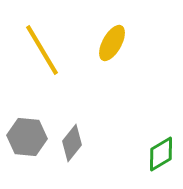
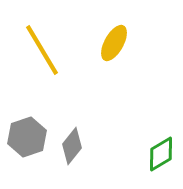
yellow ellipse: moved 2 px right
gray hexagon: rotated 24 degrees counterclockwise
gray diamond: moved 3 px down
